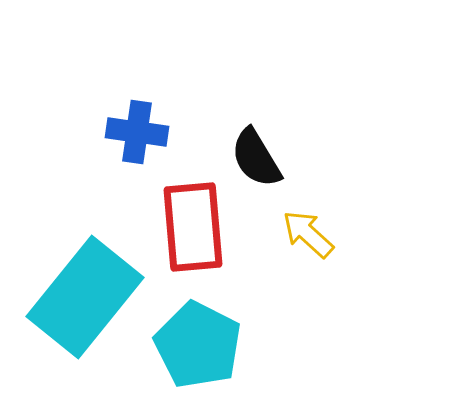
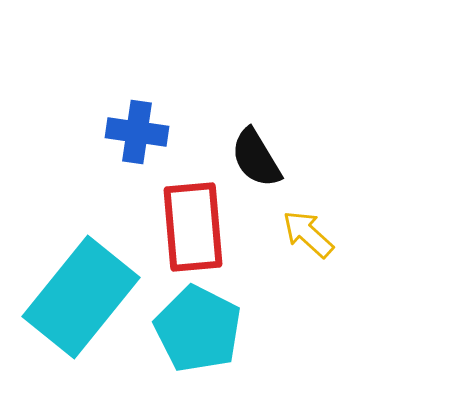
cyan rectangle: moved 4 px left
cyan pentagon: moved 16 px up
